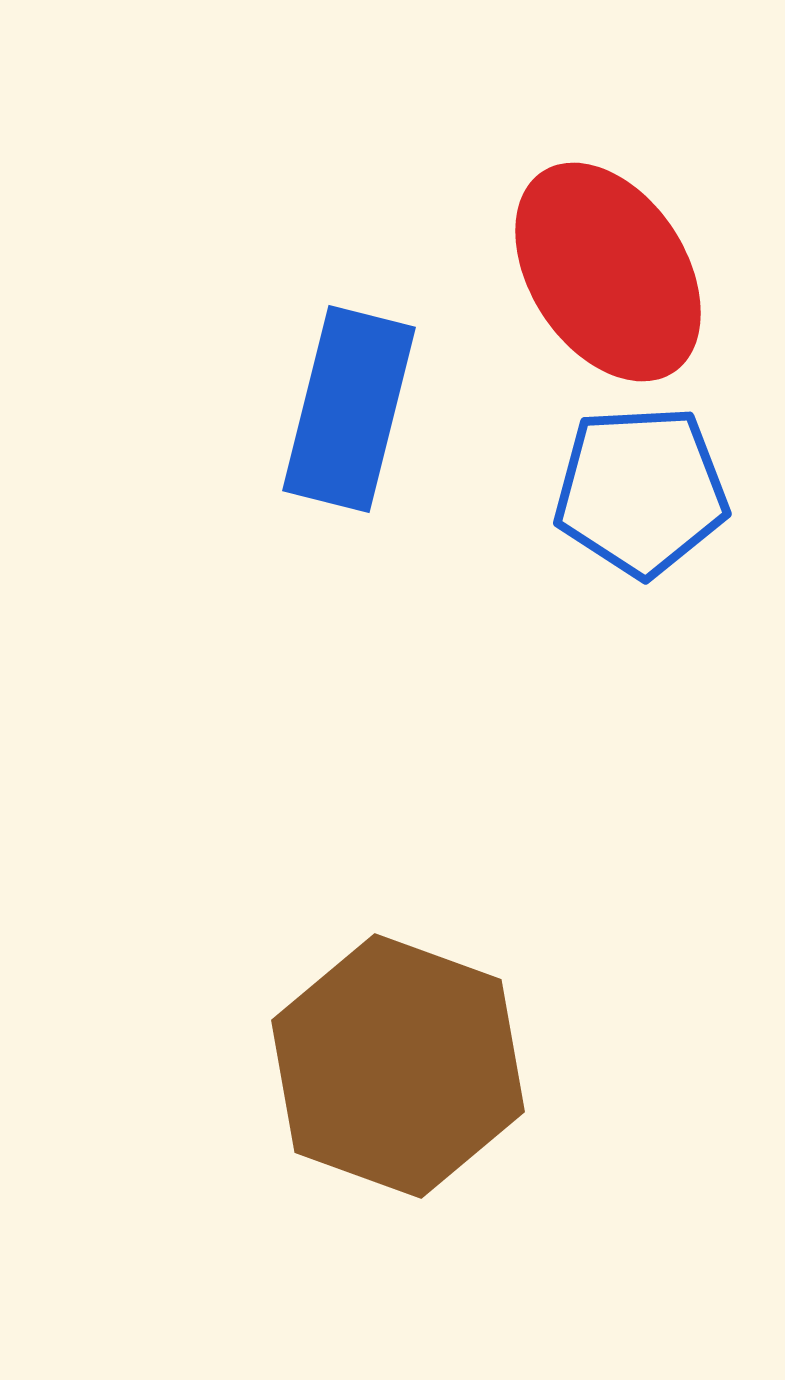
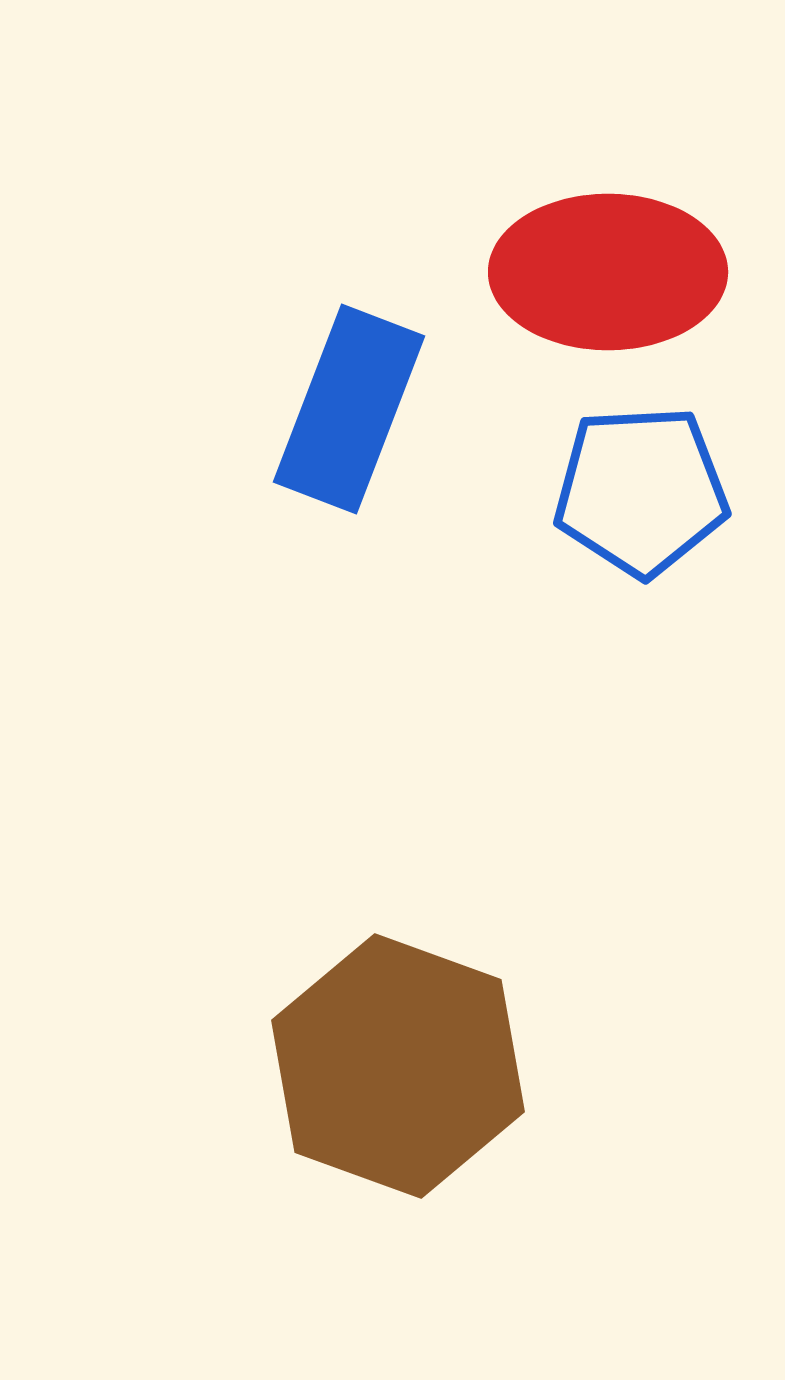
red ellipse: rotated 57 degrees counterclockwise
blue rectangle: rotated 7 degrees clockwise
